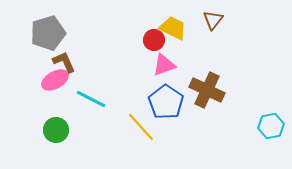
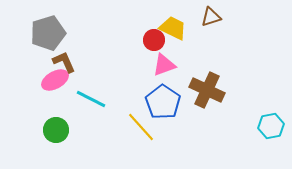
brown triangle: moved 2 px left, 3 px up; rotated 35 degrees clockwise
blue pentagon: moved 3 px left
